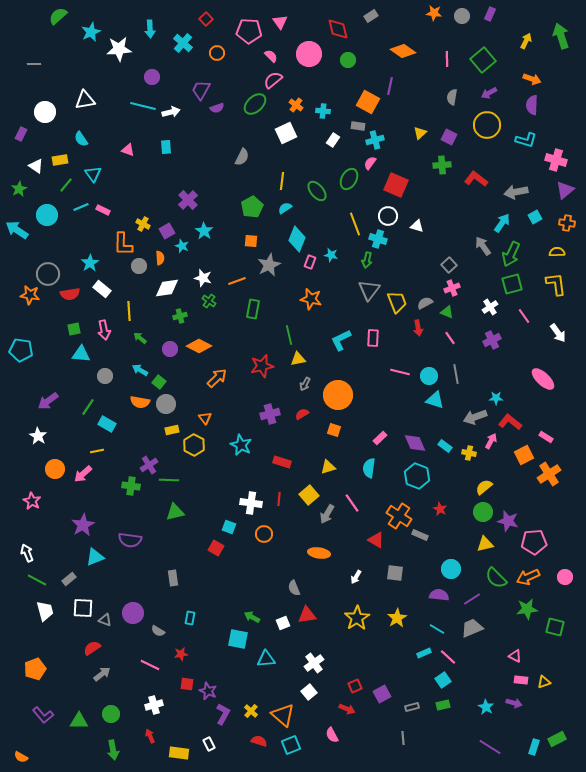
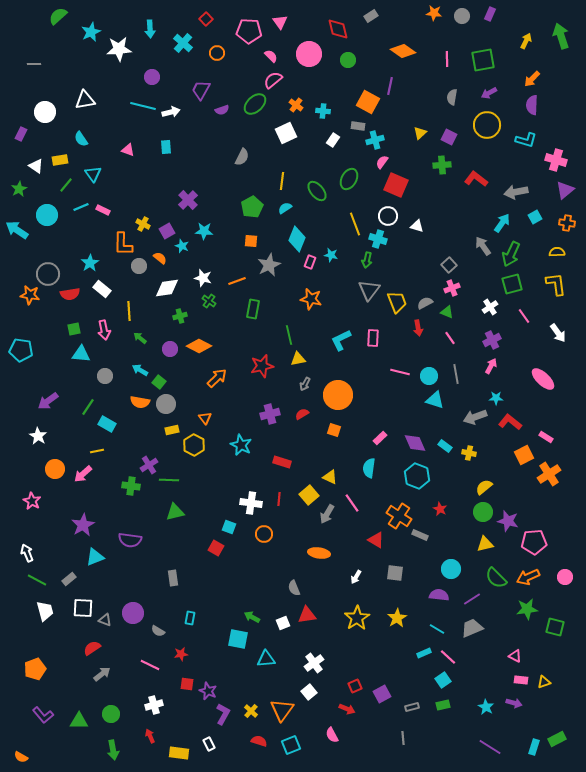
green square at (483, 60): rotated 30 degrees clockwise
orange arrow at (532, 79): rotated 114 degrees clockwise
purple semicircle at (217, 108): moved 5 px right, 2 px down
pink semicircle at (370, 163): moved 12 px right, 1 px up
cyan star at (204, 231): rotated 30 degrees counterclockwise
orange semicircle at (160, 258): rotated 48 degrees counterclockwise
pink arrow at (491, 441): moved 75 px up
yellow triangle at (328, 467): moved 2 px right, 10 px down; rotated 42 degrees clockwise
orange triangle at (283, 715): moved 1 px left, 5 px up; rotated 25 degrees clockwise
